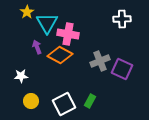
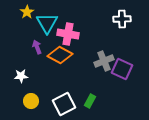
gray cross: moved 4 px right
